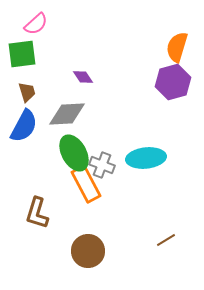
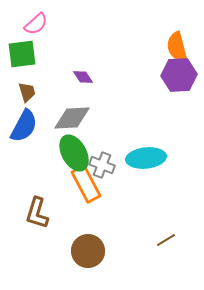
orange semicircle: rotated 32 degrees counterclockwise
purple hexagon: moved 6 px right, 7 px up; rotated 12 degrees clockwise
gray diamond: moved 5 px right, 4 px down
